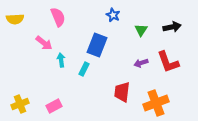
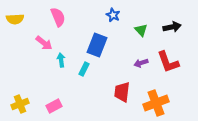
green triangle: rotated 16 degrees counterclockwise
